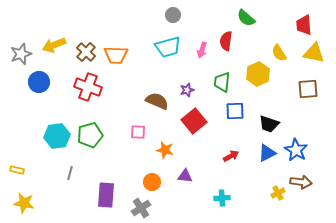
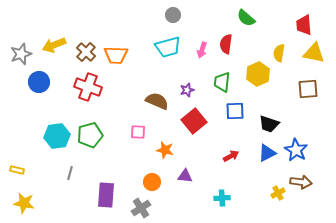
red semicircle: moved 3 px down
yellow semicircle: rotated 42 degrees clockwise
